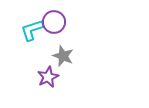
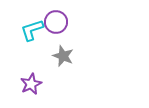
purple circle: moved 2 px right
purple star: moved 17 px left, 7 px down
